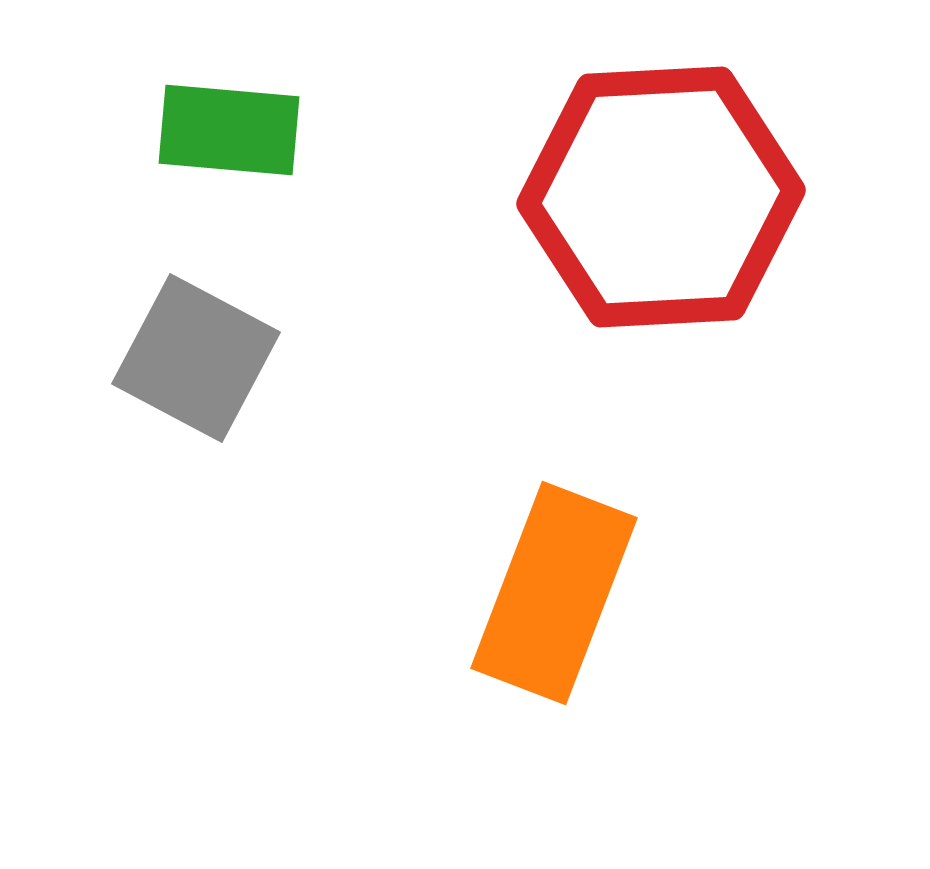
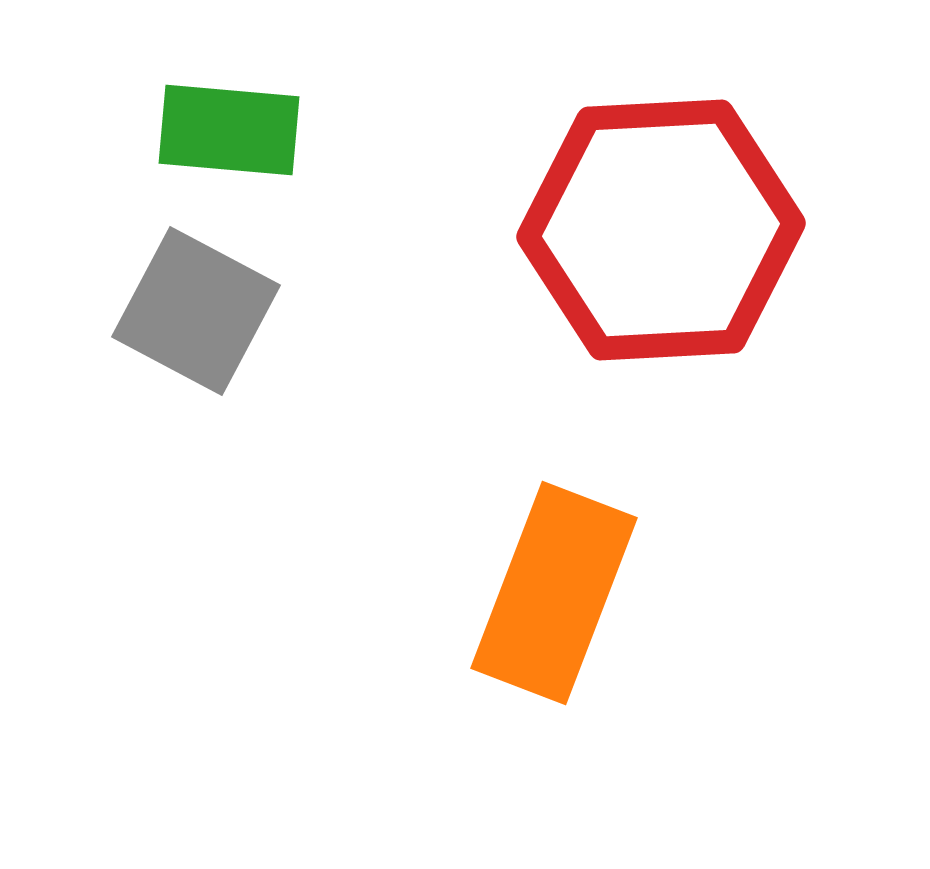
red hexagon: moved 33 px down
gray square: moved 47 px up
